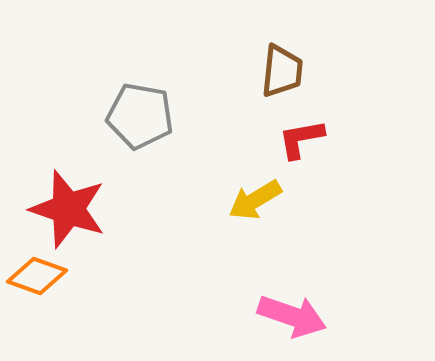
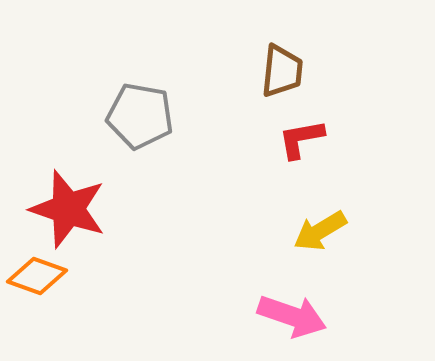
yellow arrow: moved 65 px right, 31 px down
